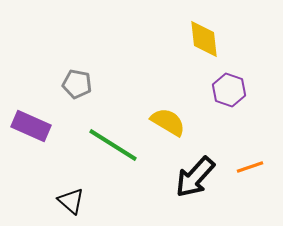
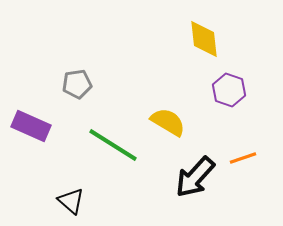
gray pentagon: rotated 20 degrees counterclockwise
orange line: moved 7 px left, 9 px up
